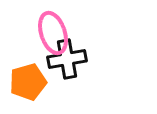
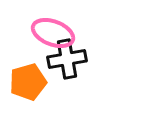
pink ellipse: rotated 51 degrees counterclockwise
